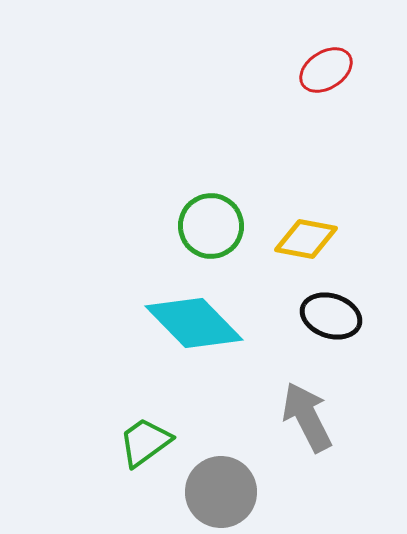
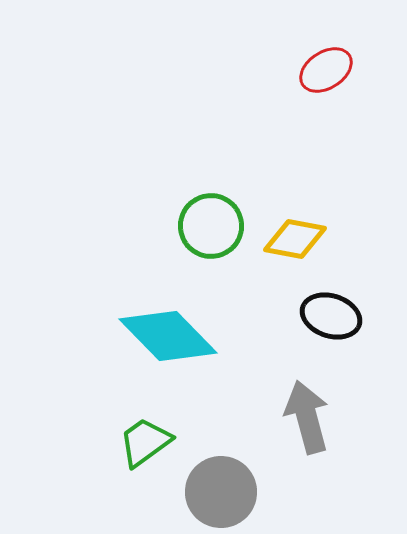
yellow diamond: moved 11 px left
cyan diamond: moved 26 px left, 13 px down
gray arrow: rotated 12 degrees clockwise
